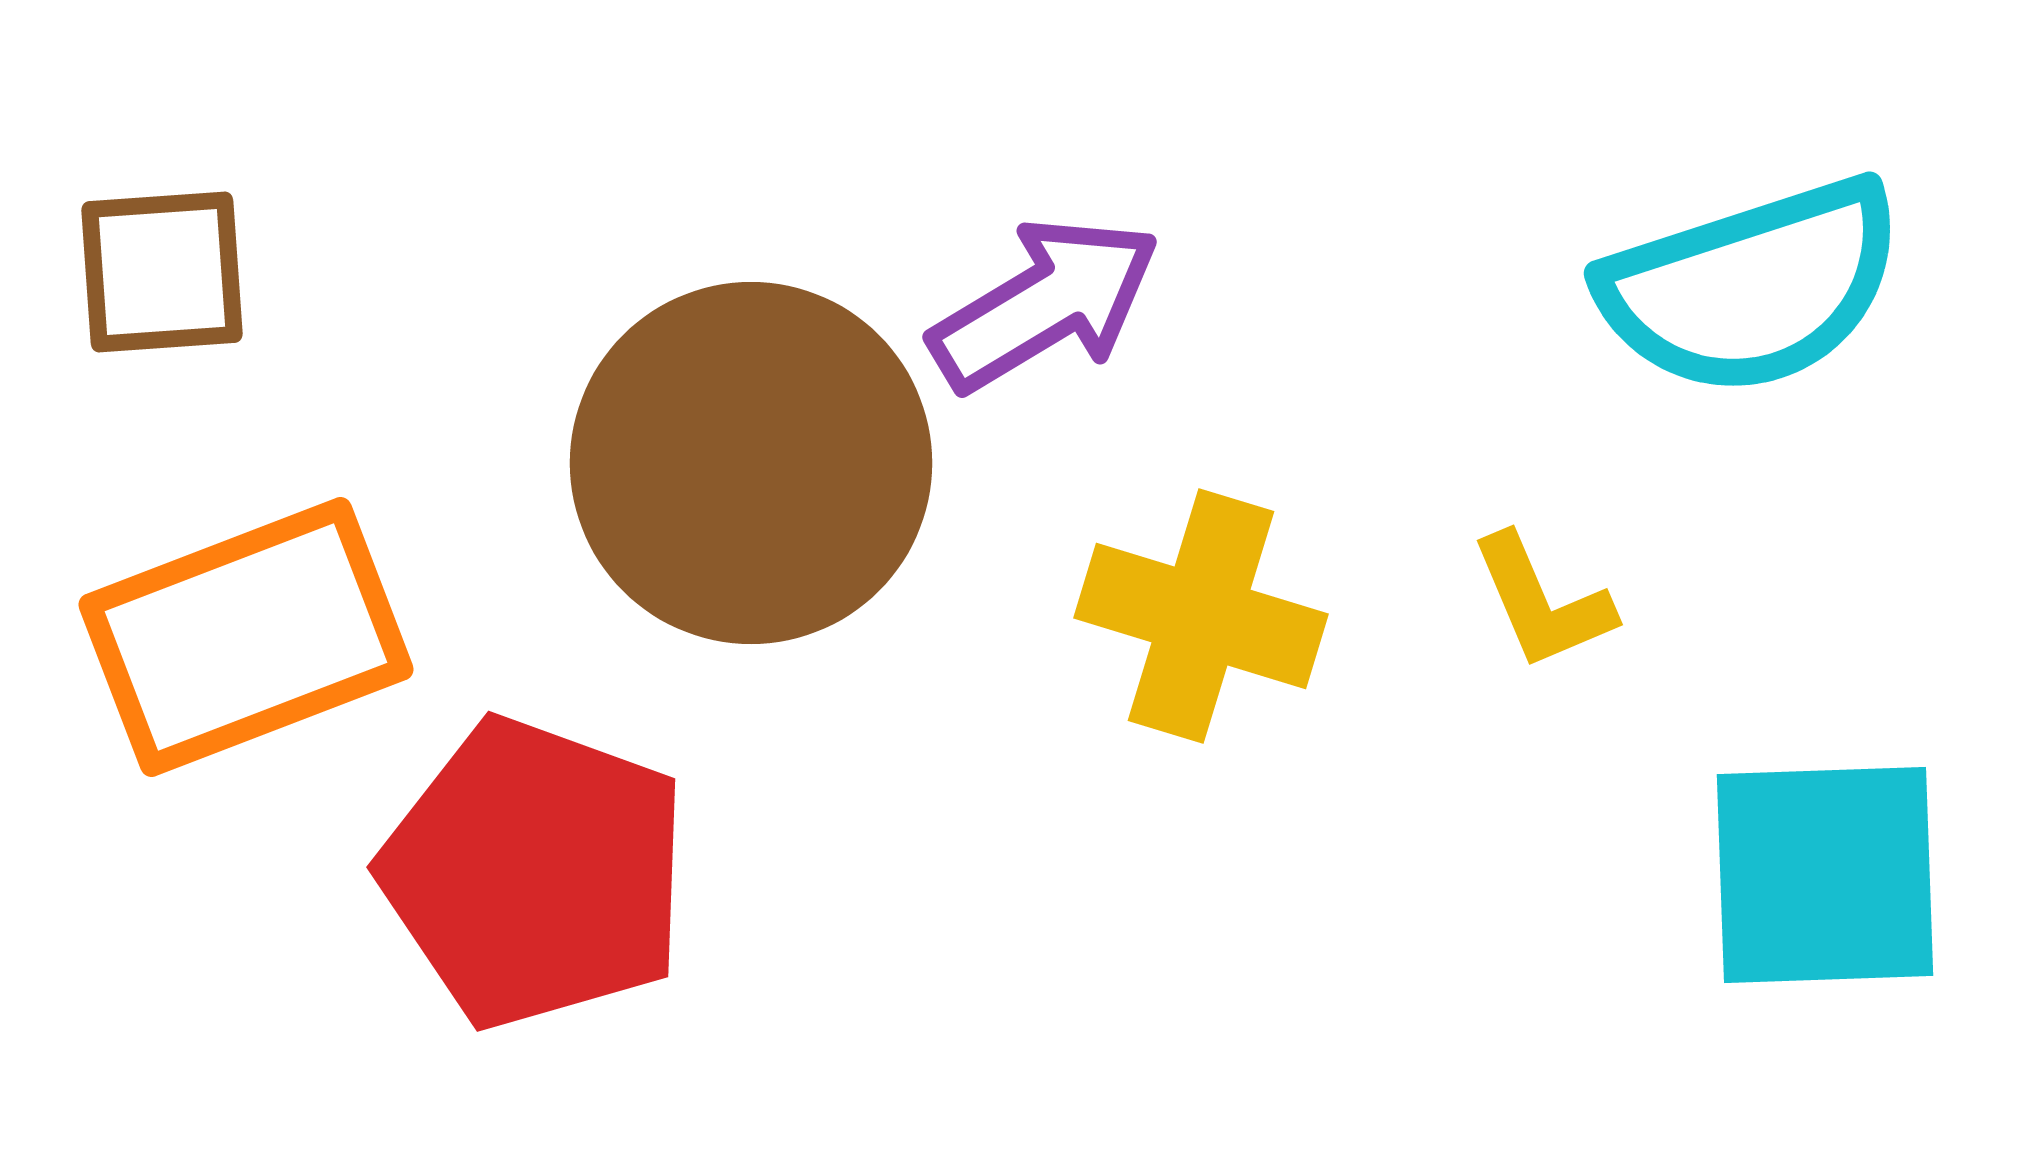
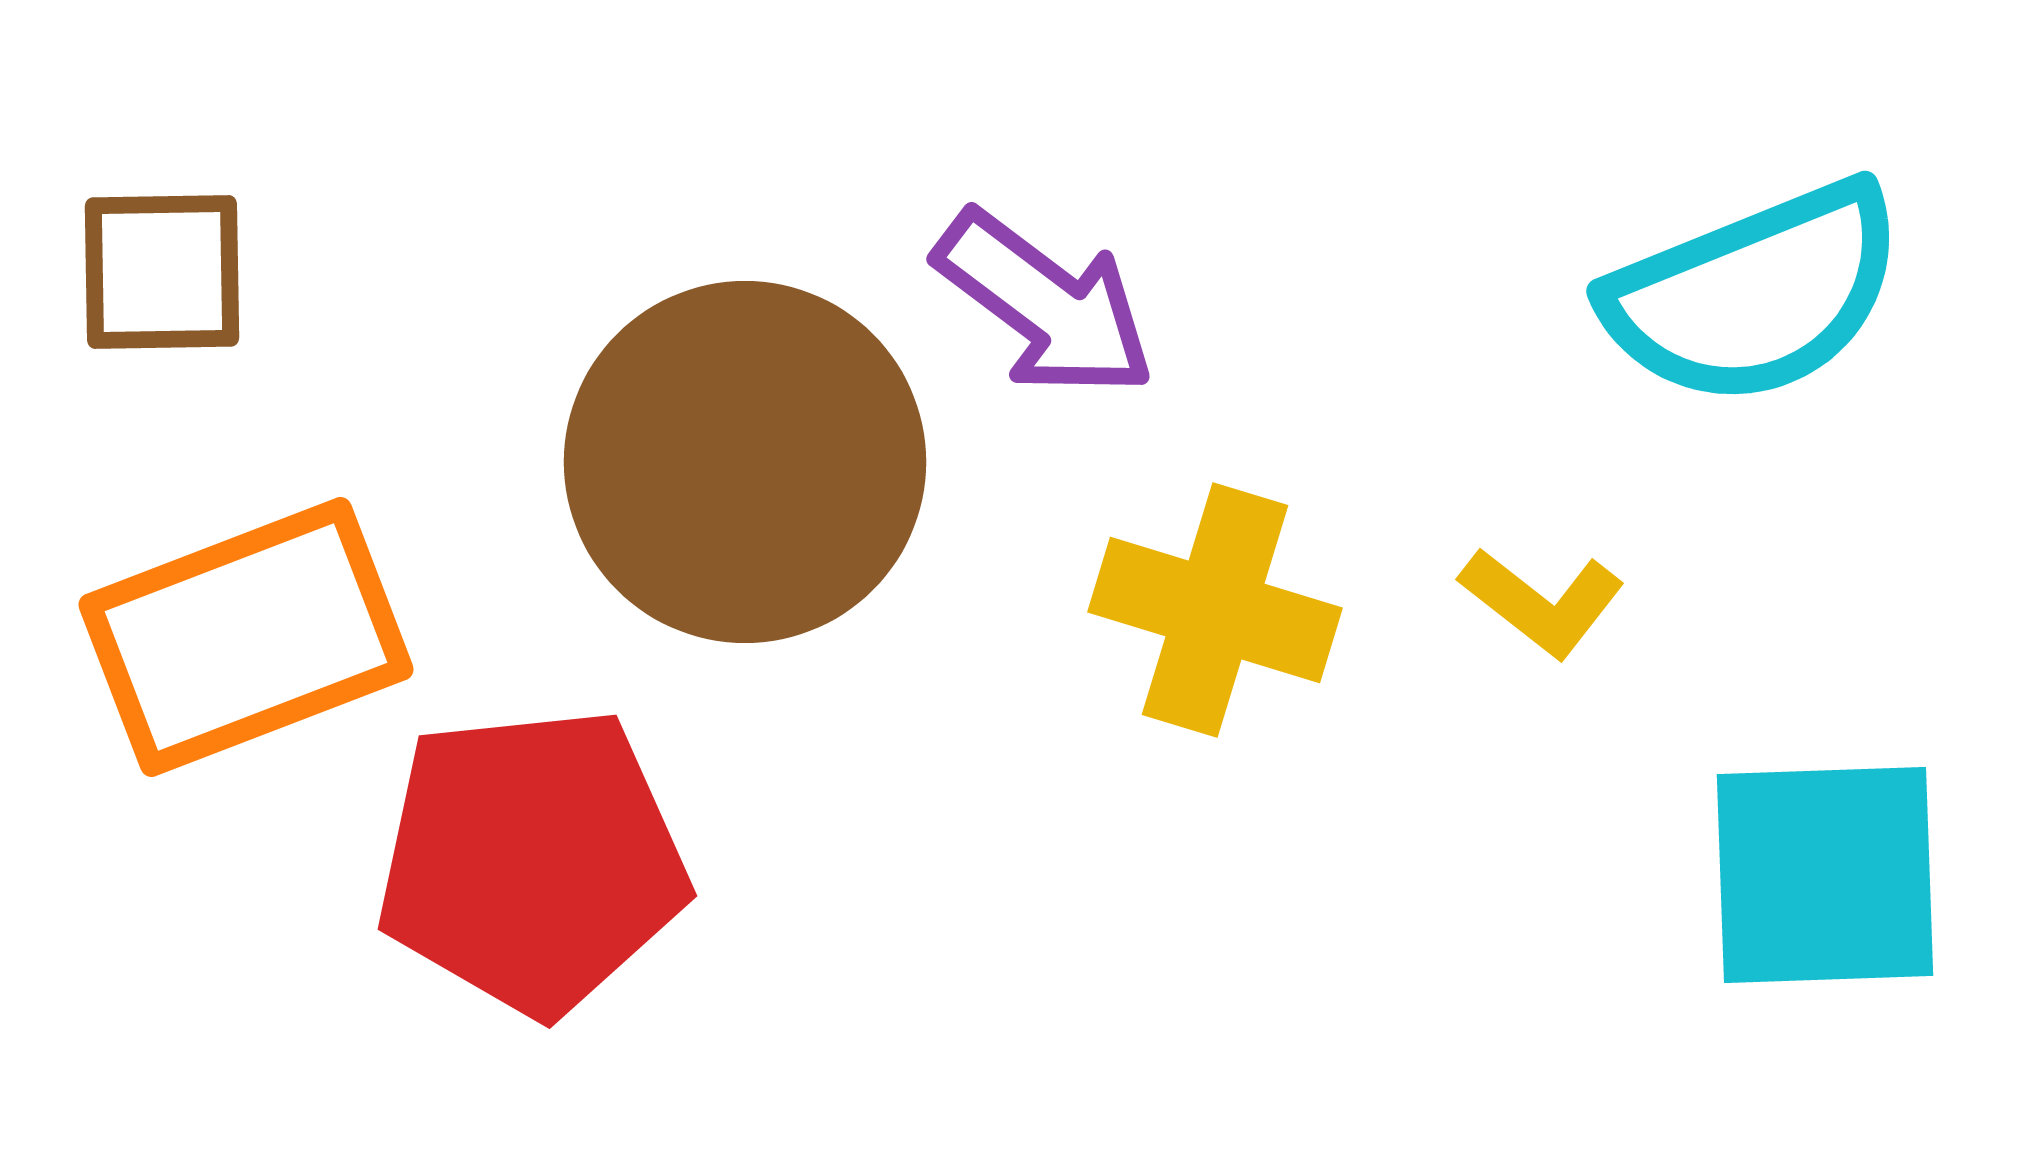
brown square: rotated 3 degrees clockwise
cyan semicircle: moved 3 px right, 7 px down; rotated 4 degrees counterclockwise
purple arrow: rotated 68 degrees clockwise
brown circle: moved 6 px left, 1 px up
yellow L-shape: rotated 29 degrees counterclockwise
yellow cross: moved 14 px right, 6 px up
red pentagon: moved 3 px left, 12 px up; rotated 26 degrees counterclockwise
